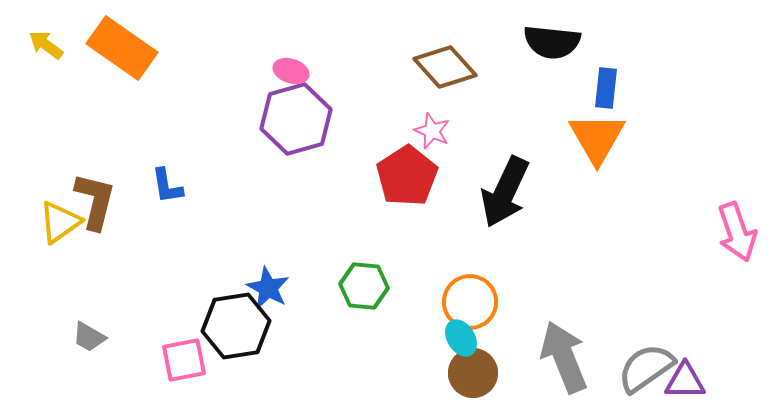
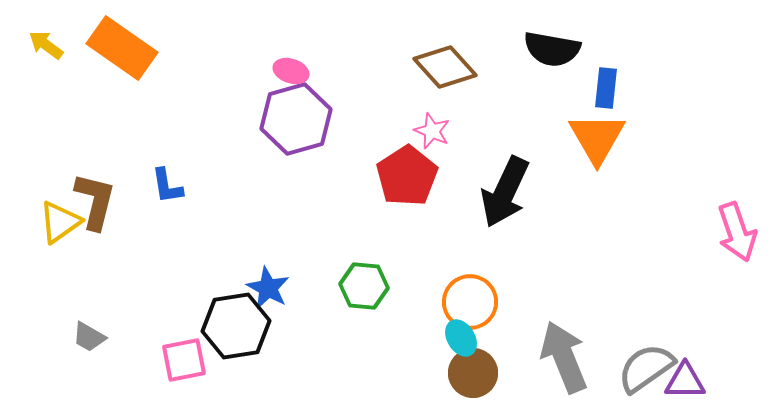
black semicircle: moved 7 px down; rotated 4 degrees clockwise
